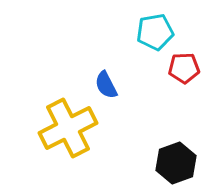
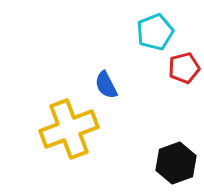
cyan pentagon: rotated 12 degrees counterclockwise
red pentagon: rotated 12 degrees counterclockwise
yellow cross: moved 1 px right, 1 px down; rotated 6 degrees clockwise
